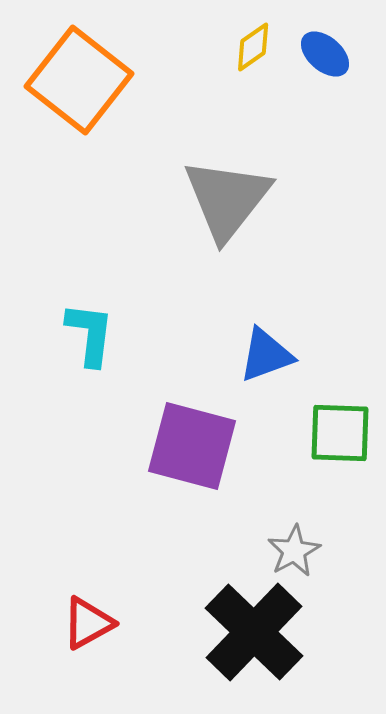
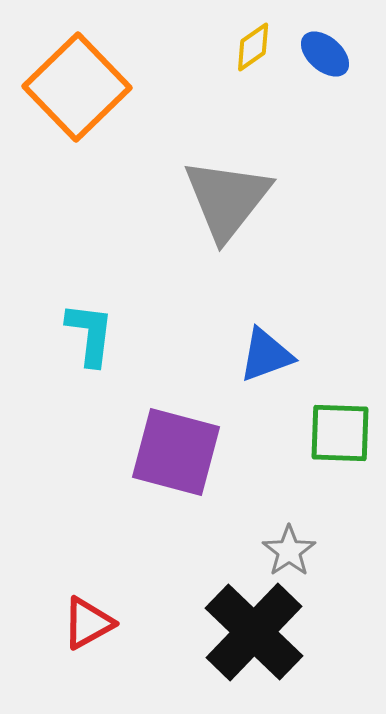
orange square: moved 2 px left, 7 px down; rotated 8 degrees clockwise
purple square: moved 16 px left, 6 px down
gray star: moved 5 px left; rotated 6 degrees counterclockwise
